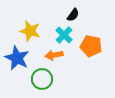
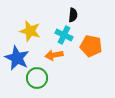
black semicircle: rotated 32 degrees counterclockwise
cyan cross: rotated 18 degrees counterclockwise
green circle: moved 5 px left, 1 px up
